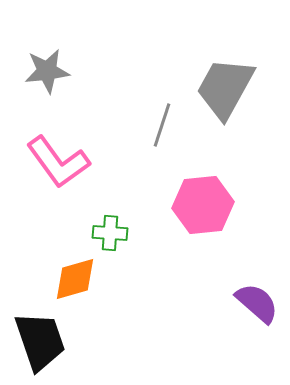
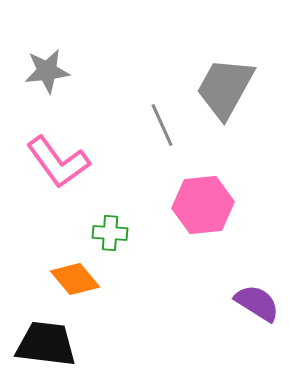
gray line: rotated 42 degrees counterclockwise
orange diamond: rotated 66 degrees clockwise
purple semicircle: rotated 9 degrees counterclockwise
black trapezoid: moved 6 px right, 3 px down; rotated 64 degrees counterclockwise
